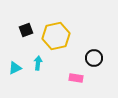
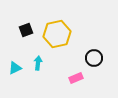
yellow hexagon: moved 1 px right, 2 px up
pink rectangle: rotated 32 degrees counterclockwise
